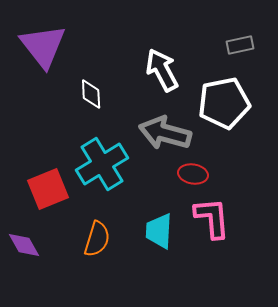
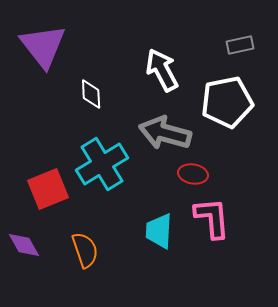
white pentagon: moved 3 px right, 1 px up
orange semicircle: moved 12 px left, 11 px down; rotated 36 degrees counterclockwise
